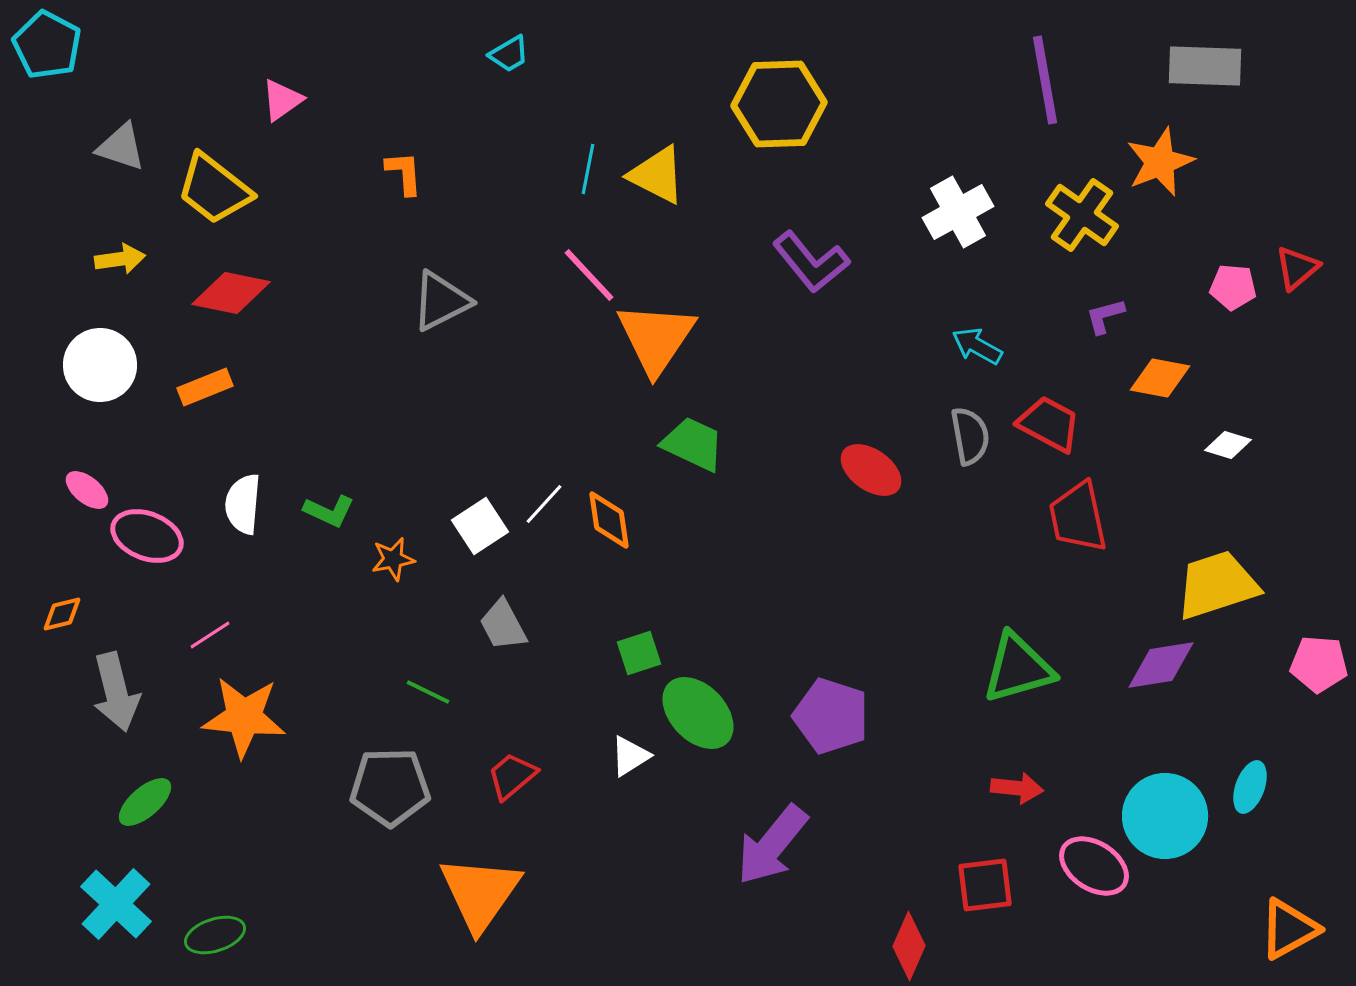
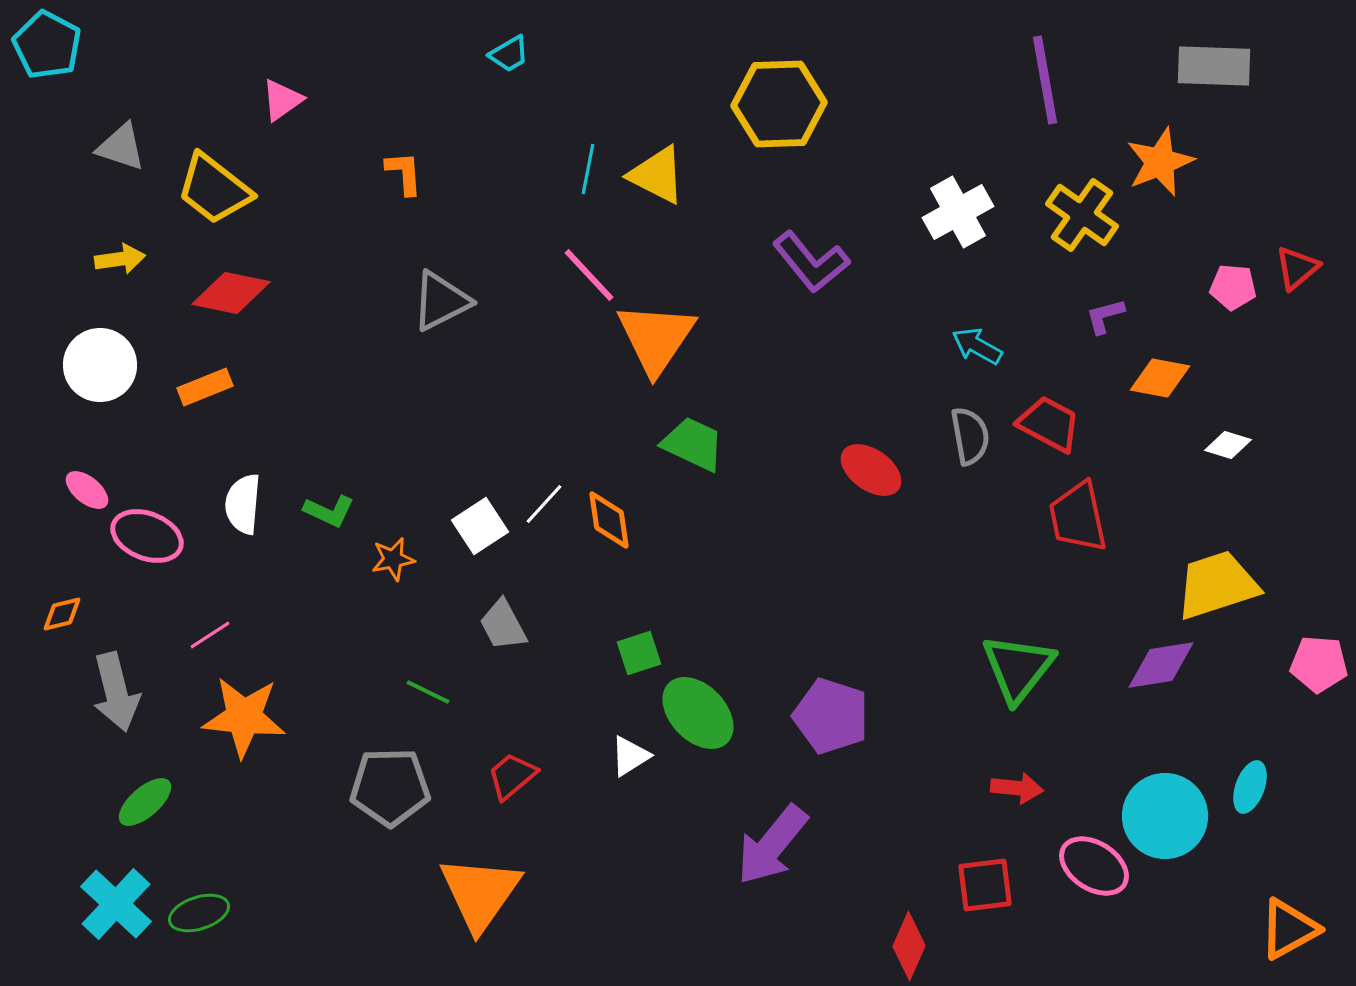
gray rectangle at (1205, 66): moved 9 px right
green triangle at (1018, 668): rotated 36 degrees counterclockwise
green ellipse at (215, 935): moved 16 px left, 22 px up
